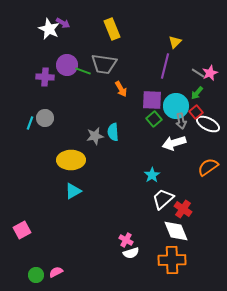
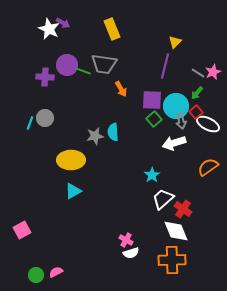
pink star: moved 3 px right, 1 px up
